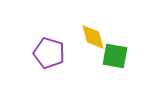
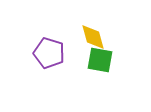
green square: moved 15 px left, 4 px down
